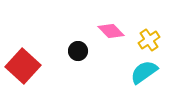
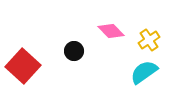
black circle: moved 4 px left
